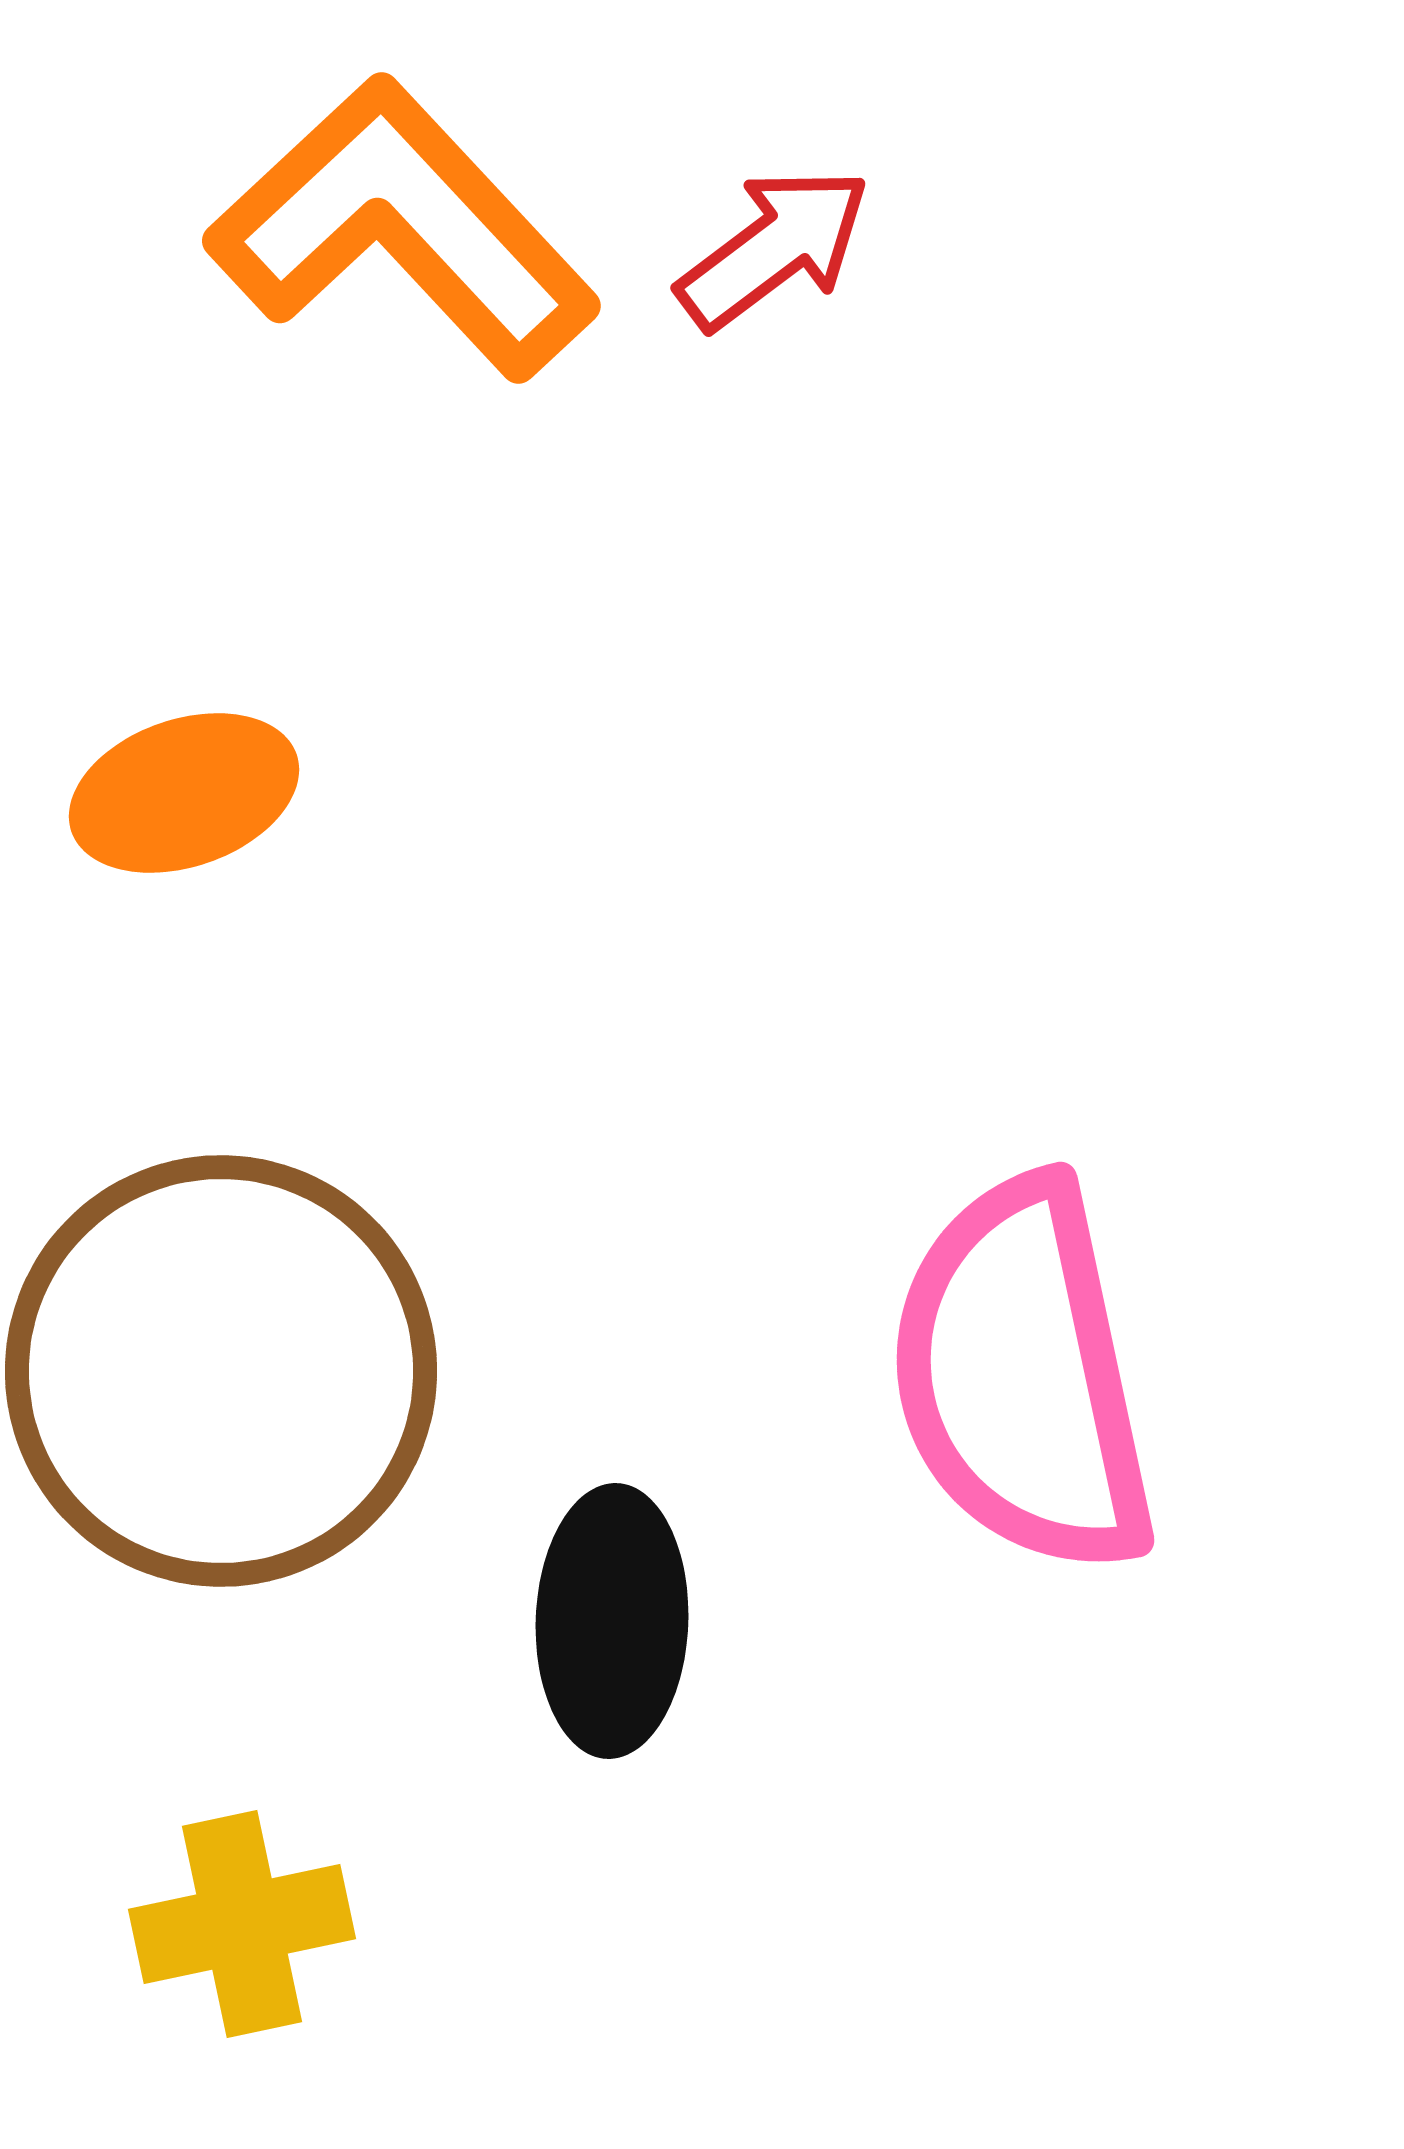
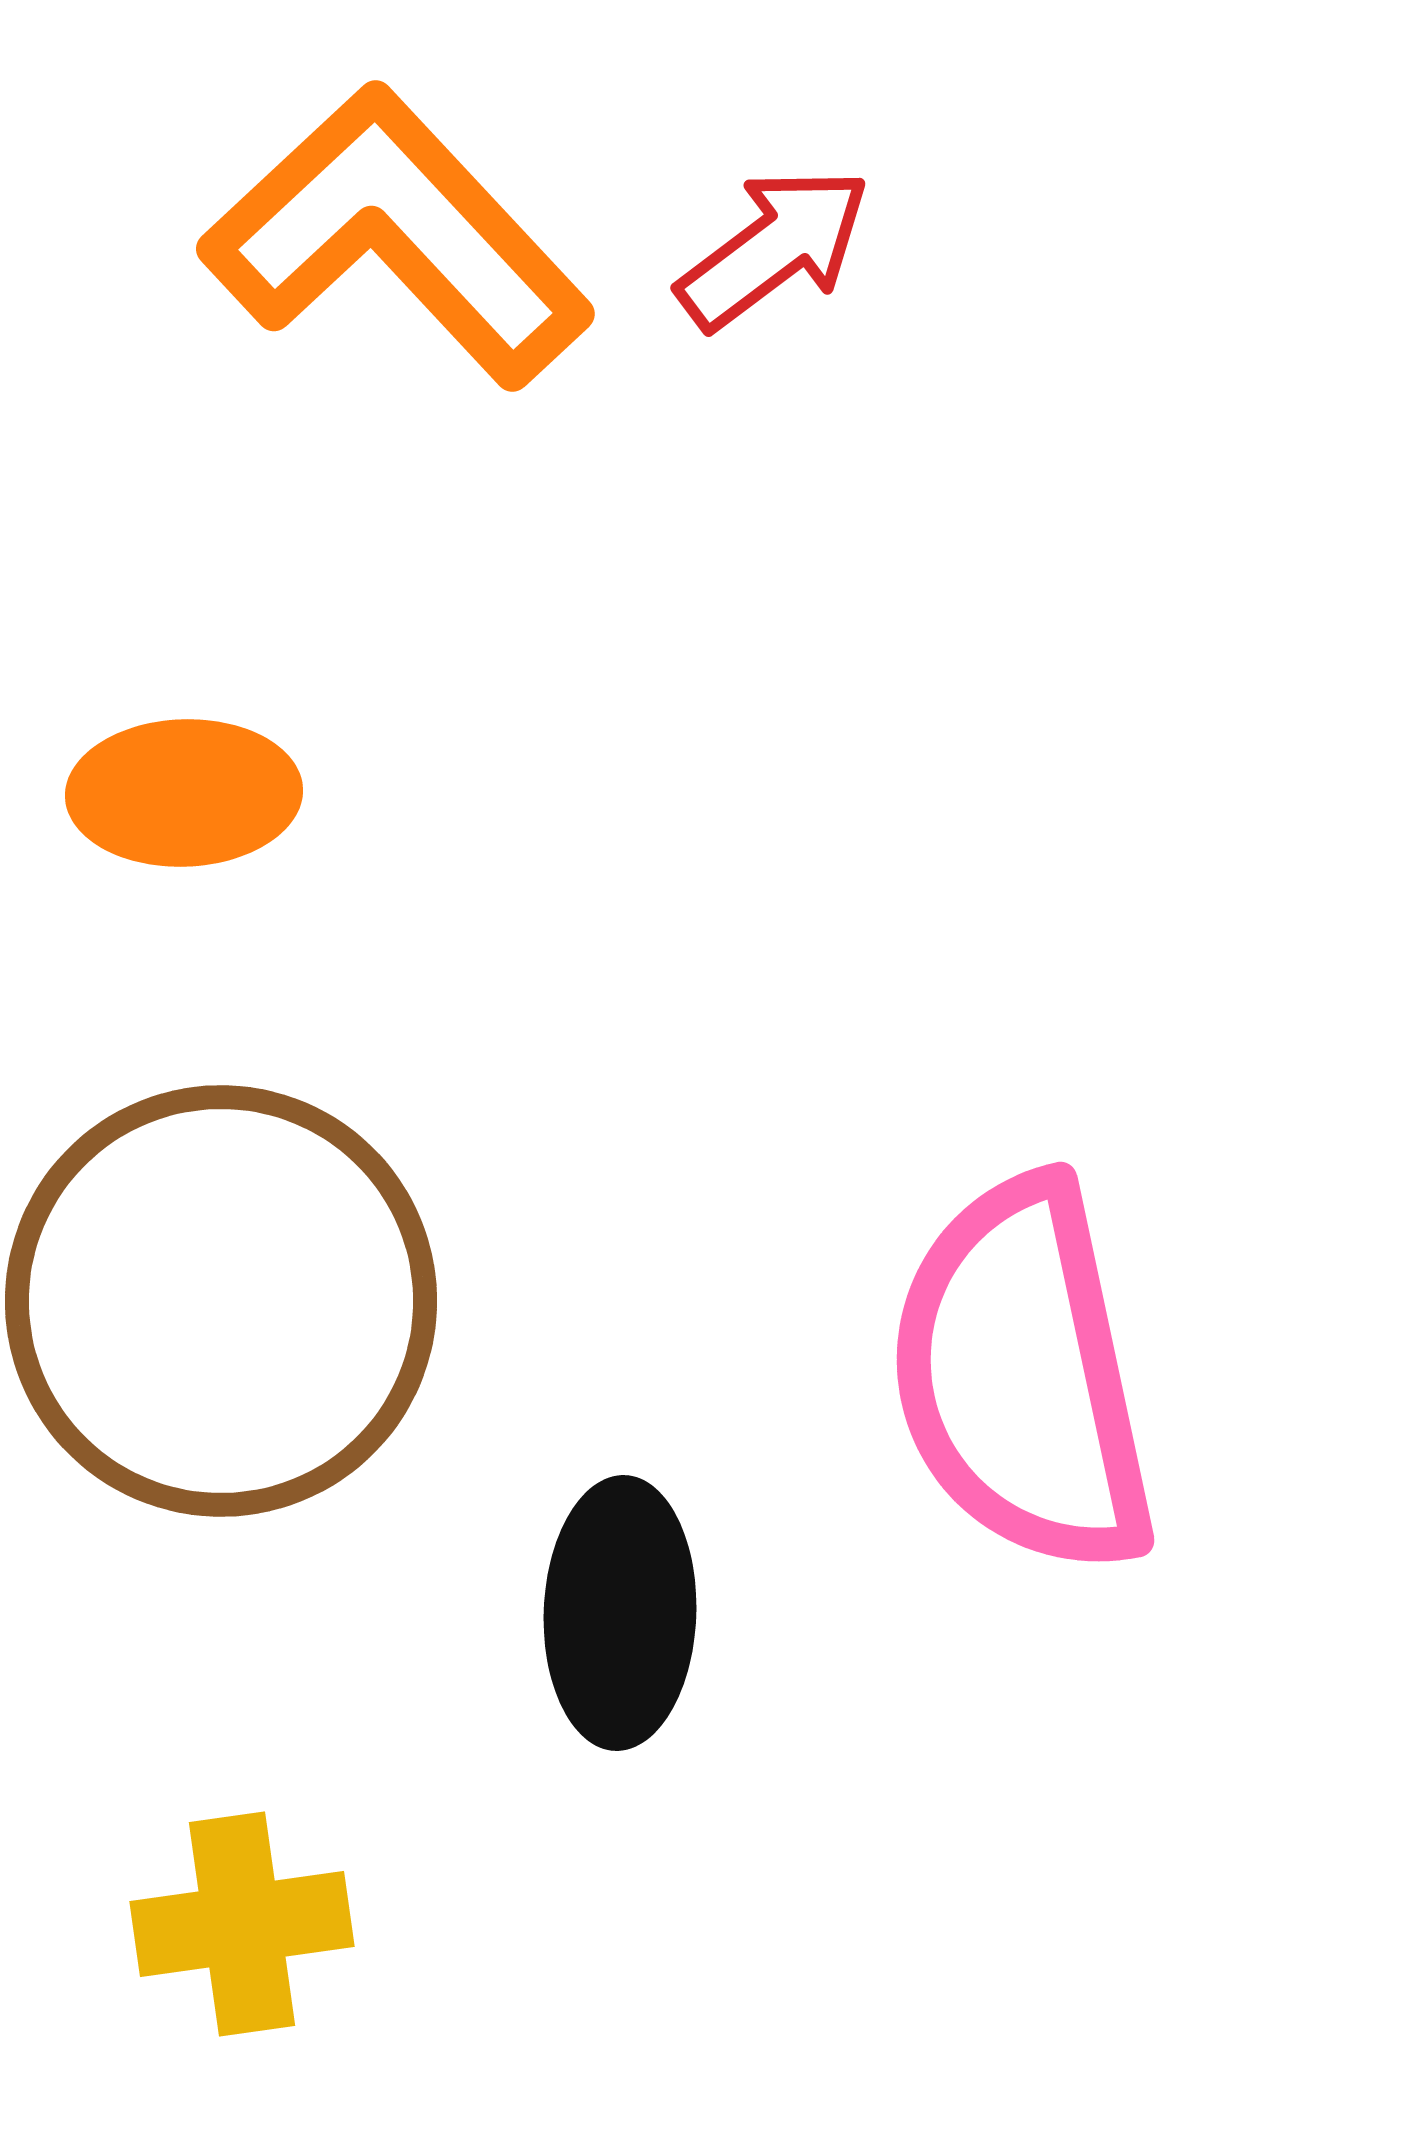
orange L-shape: moved 6 px left, 8 px down
orange ellipse: rotated 17 degrees clockwise
brown circle: moved 70 px up
black ellipse: moved 8 px right, 8 px up
yellow cross: rotated 4 degrees clockwise
